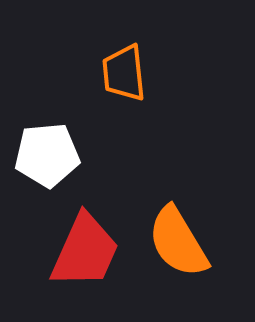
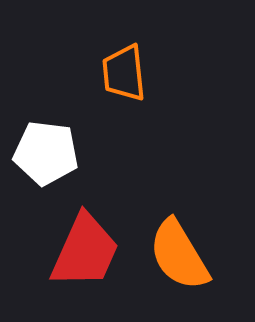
white pentagon: moved 1 px left, 2 px up; rotated 12 degrees clockwise
orange semicircle: moved 1 px right, 13 px down
